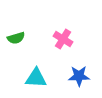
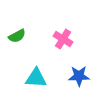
green semicircle: moved 1 px right, 2 px up; rotated 12 degrees counterclockwise
